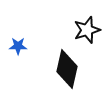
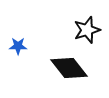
black diamond: moved 2 px right, 1 px up; rotated 51 degrees counterclockwise
